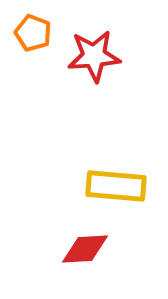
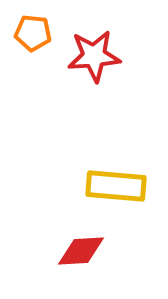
orange pentagon: rotated 15 degrees counterclockwise
red diamond: moved 4 px left, 2 px down
